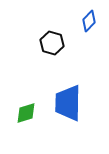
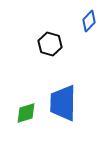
black hexagon: moved 2 px left, 1 px down
blue trapezoid: moved 5 px left
